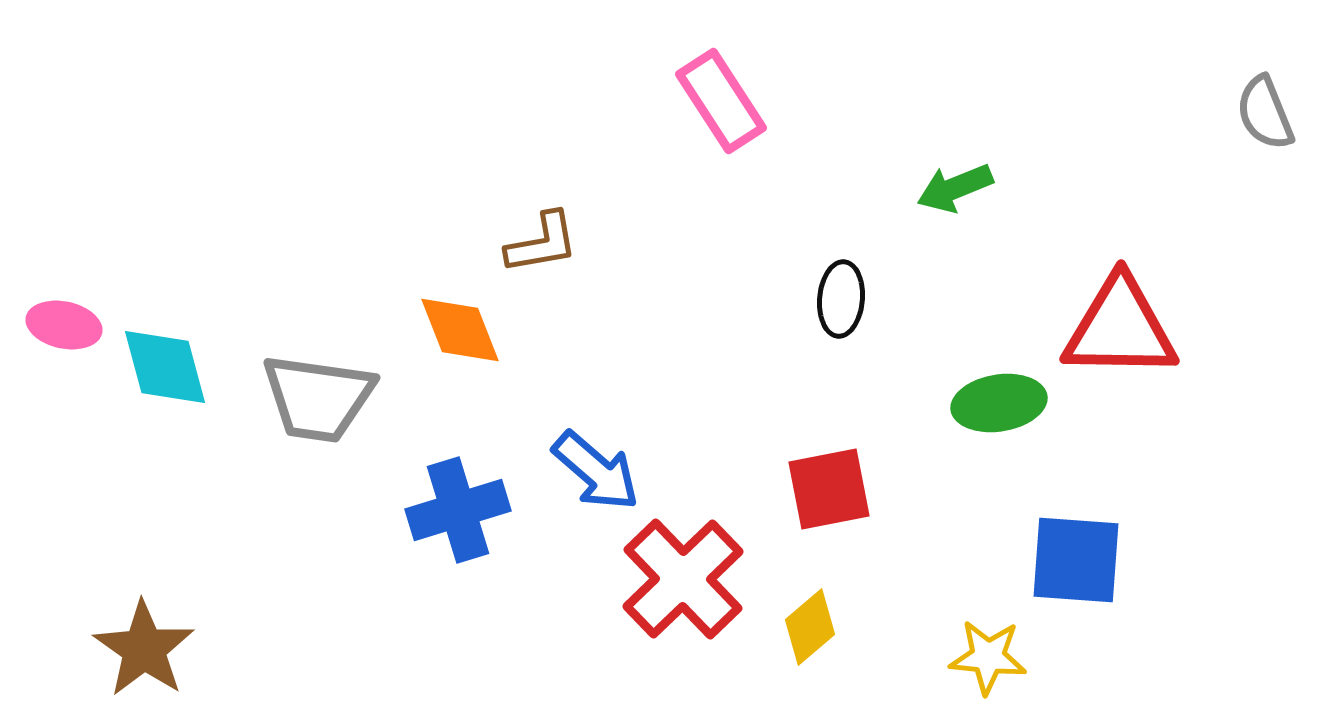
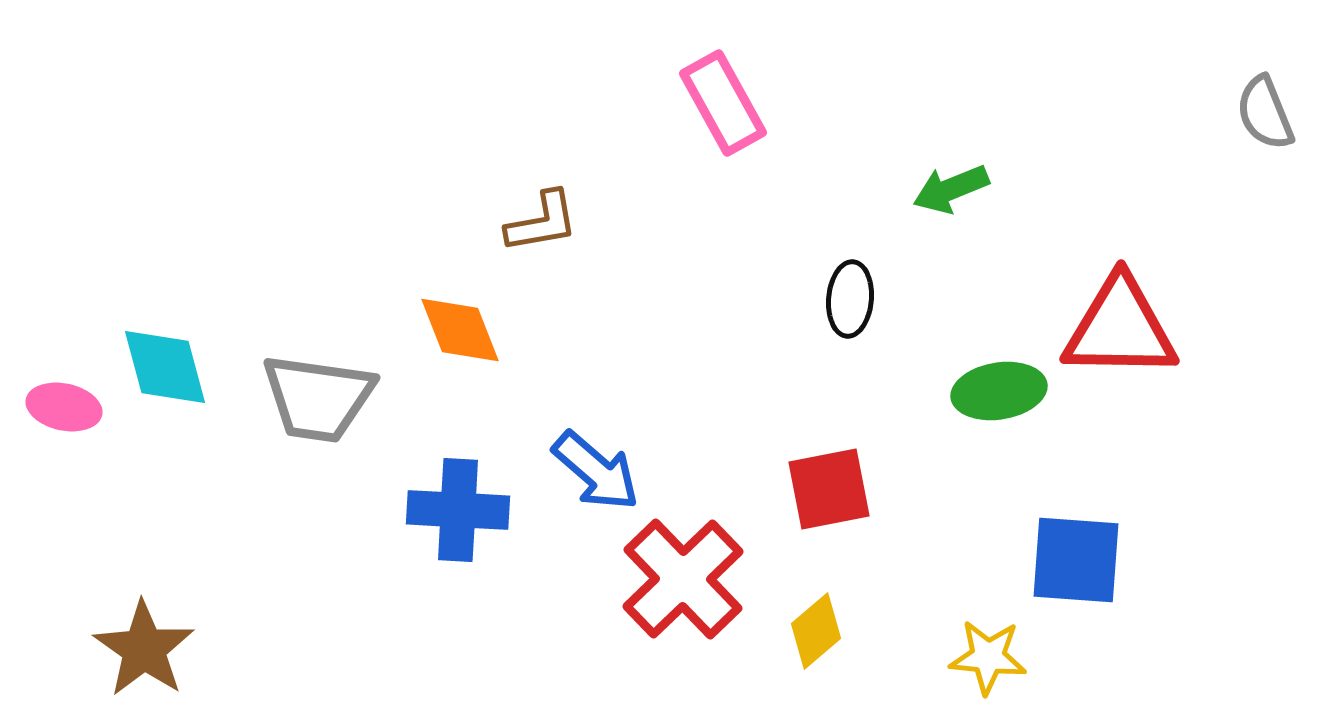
pink rectangle: moved 2 px right, 2 px down; rotated 4 degrees clockwise
green arrow: moved 4 px left, 1 px down
brown L-shape: moved 21 px up
black ellipse: moved 9 px right
pink ellipse: moved 82 px down
green ellipse: moved 12 px up
blue cross: rotated 20 degrees clockwise
yellow diamond: moved 6 px right, 4 px down
